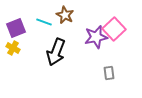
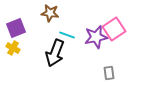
brown star: moved 15 px left, 2 px up; rotated 18 degrees counterclockwise
cyan line: moved 23 px right, 13 px down
pink square: rotated 10 degrees clockwise
black arrow: moved 1 px left, 1 px down
